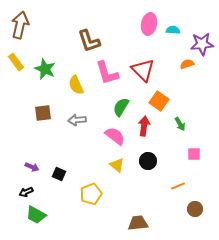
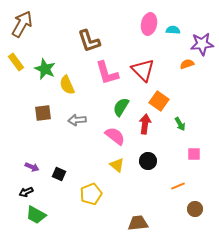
brown arrow: moved 2 px right, 1 px up; rotated 16 degrees clockwise
yellow semicircle: moved 9 px left
red arrow: moved 1 px right, 2 px up
